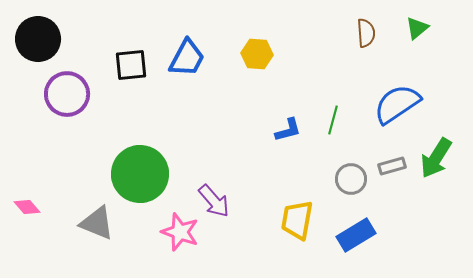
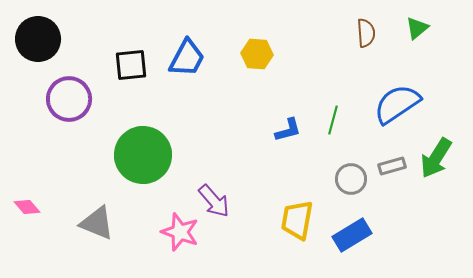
purple circle: moved 2 px right, 5 px down
green circle: moved 3 px right, 19 px up
blue rectangle: moved 4 px left
